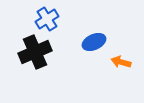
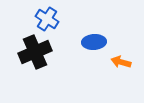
blue cross: rotated 25 degrees counterclockwise
blue ellipse: rotated 20 degrees clockwise
